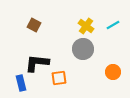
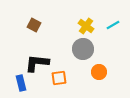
orange circle: moved 14 px left
